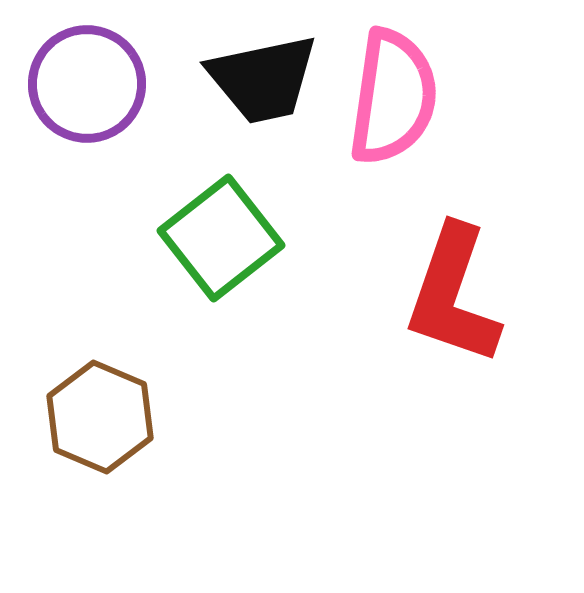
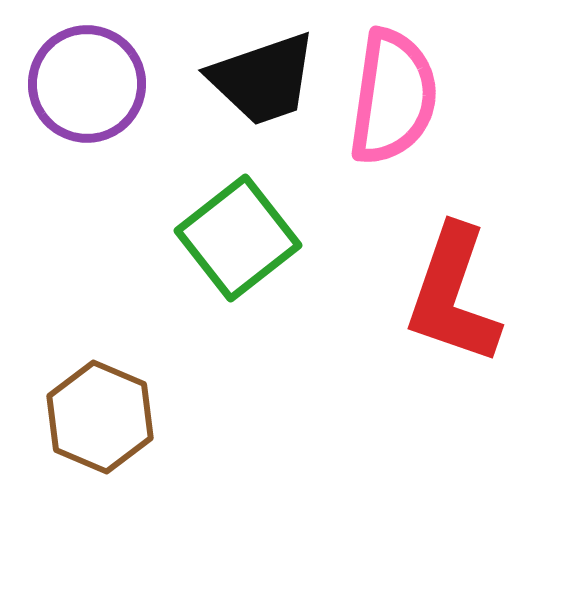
black trapezoid: rotated 7 degrees counterclockwise
green square: moved 17 px right
